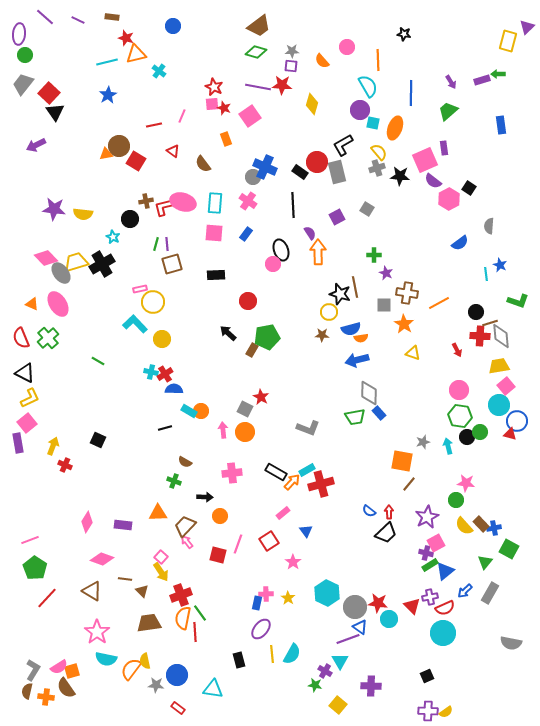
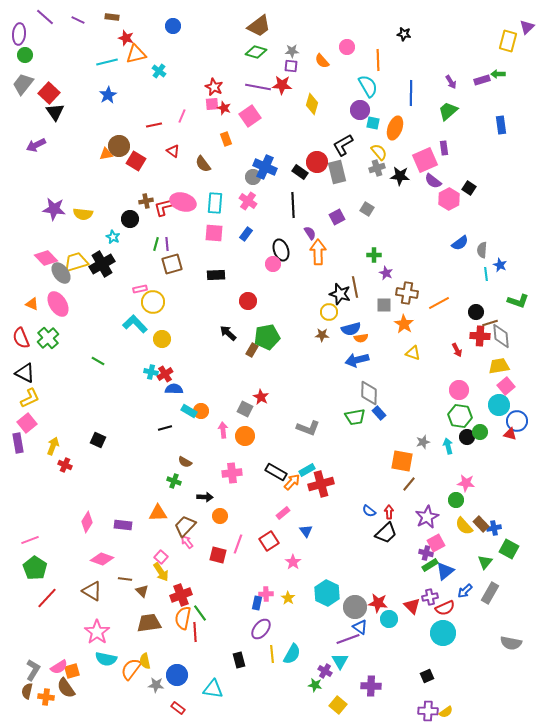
gray semicircle at (489, 226): moved 7 px left, 24 px down
orange circle at (245, 432): moved 4 px down
